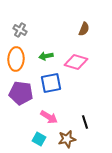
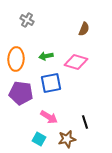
gray cross: moved 7 px right, 10 px up
